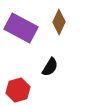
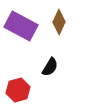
purple rectangle: moved 2 px up
